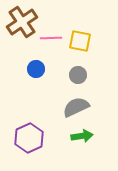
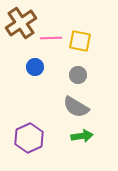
brown cross: moved 1 px left, 1 px down
blue circle: moved 1 px left, 2 px up
gray semicircle: rotated 124 degrees counterclockwise
